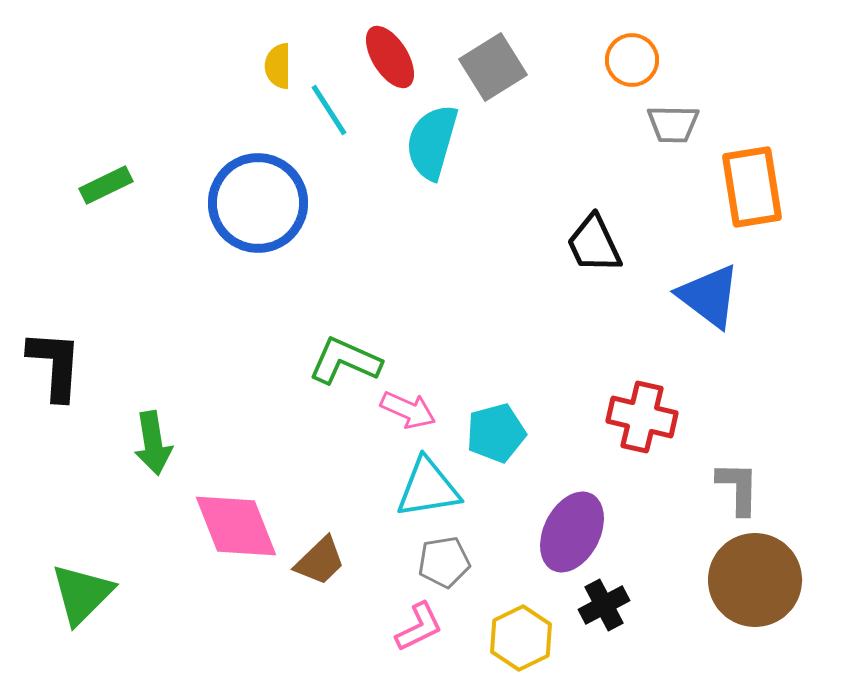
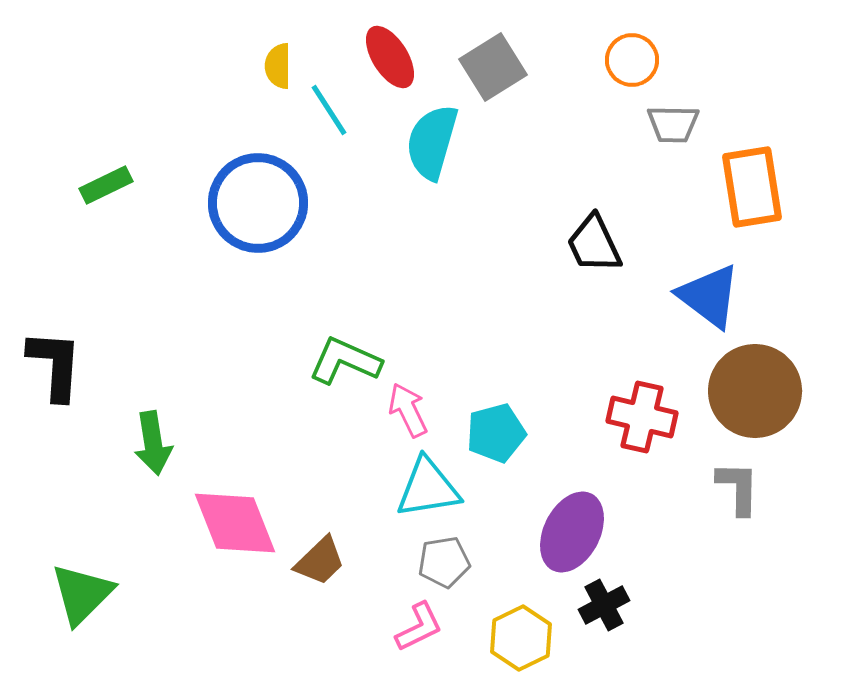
pink arrow: rotated 140 degrees counterclockwise
pink diamond: moved 1 px left, 3 px up
brown circle: moved 189 px up
